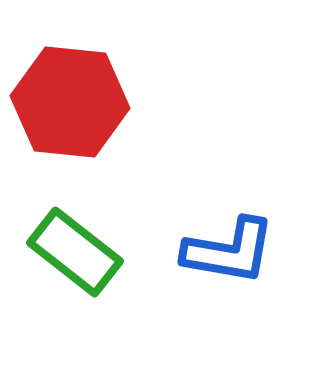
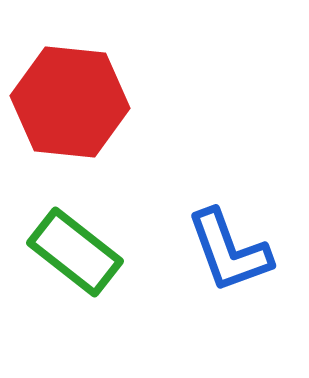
blue L-shape: rotated 60 degrees clockwise
